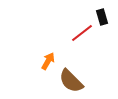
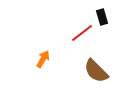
orange arrow: moved 5 px left, 2 px up
brown semicircle: moved 25 px right, 10 px up
